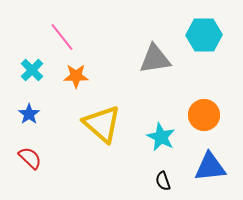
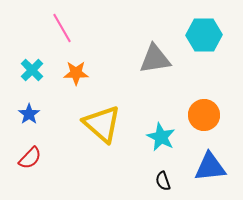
pink line: moved 9 px up; rotated 8 degrees clockwise
orange star: moved 3 px up
red semicircle: rotated 90 degrees clockwise
